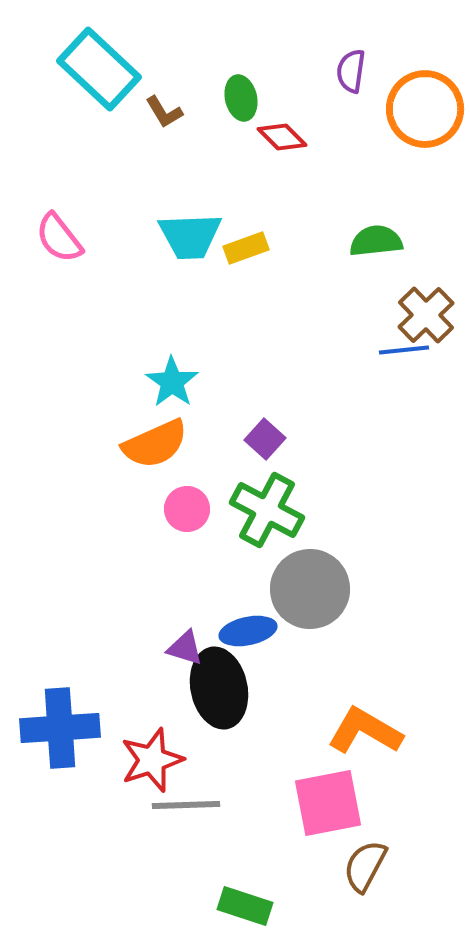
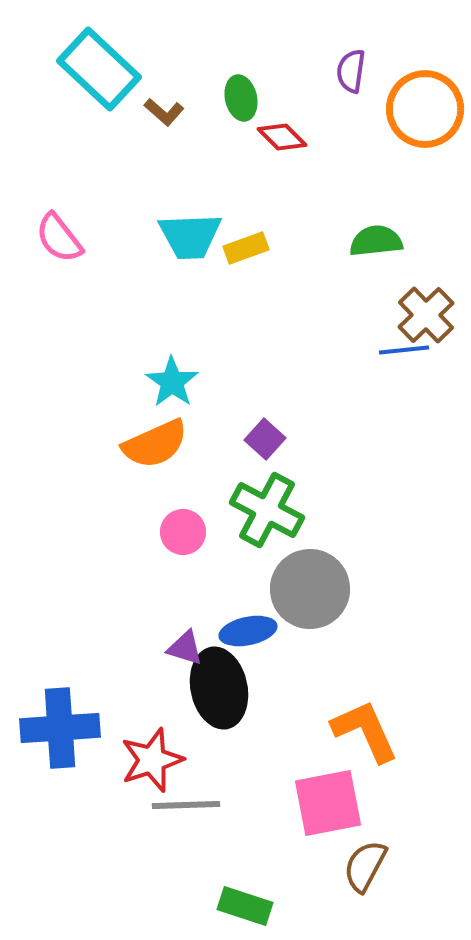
brown L-shape: rotated 18 degrees counterclockwise
pink circle: moved 4 px left, 23 px down
orange L-shape: rotated 36 degrees clockwise
